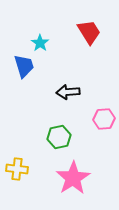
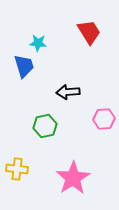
cyan star: moved 2 px left; rotated 30 degrees counterclockwise
green hexagon: moved 14 px left, 11 px up
